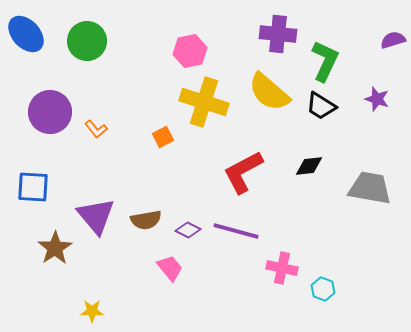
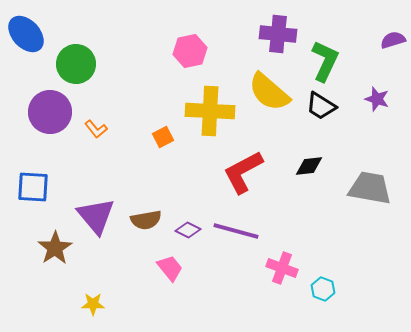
green circle: moved 11 px left, 23 px down
yellow cross: moved 6 px right, 9 px down; rotated 15 degrees counterclockwise
pink cross: rotated 8 degrees clockwise
yellow star: moved 1 px right, 7 px up
